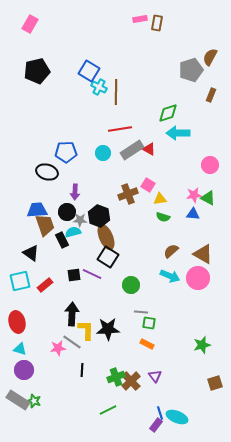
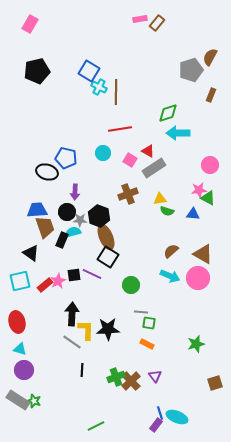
brown rectangle at (157, 23): rotated 28 degrees clockwise
red triangle at (149, 149): moved 1 px left, 2 px down
gray rectangle at (132, 150): moved 22 px right, 18 px down
blue pentagon at (66, 152): moved 6 px down; rotated 15 degrees clockwise
pink square at (148, 185): moved 18 px left, 25 px up
pink star at (194, 195): moved 5 px right, 5 px up
green semicircle at (163, 217): moved 4 px right, 6 px up
brown trapezoid at (45, 225): moved 2 px down
black rectangle at (62, 240): rotated 49 degrees clockwise
green star at (202, 345): moved 6 px left, 1 px up
pink star at (58, 348): moved 67 px up; rotated 21 degrees counterclockwise
green line at (108, 410): moved 12 px left, 16 px down
